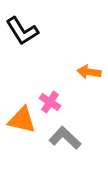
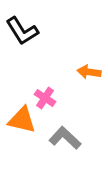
pink cross: moved 5 px left, 4 px up
